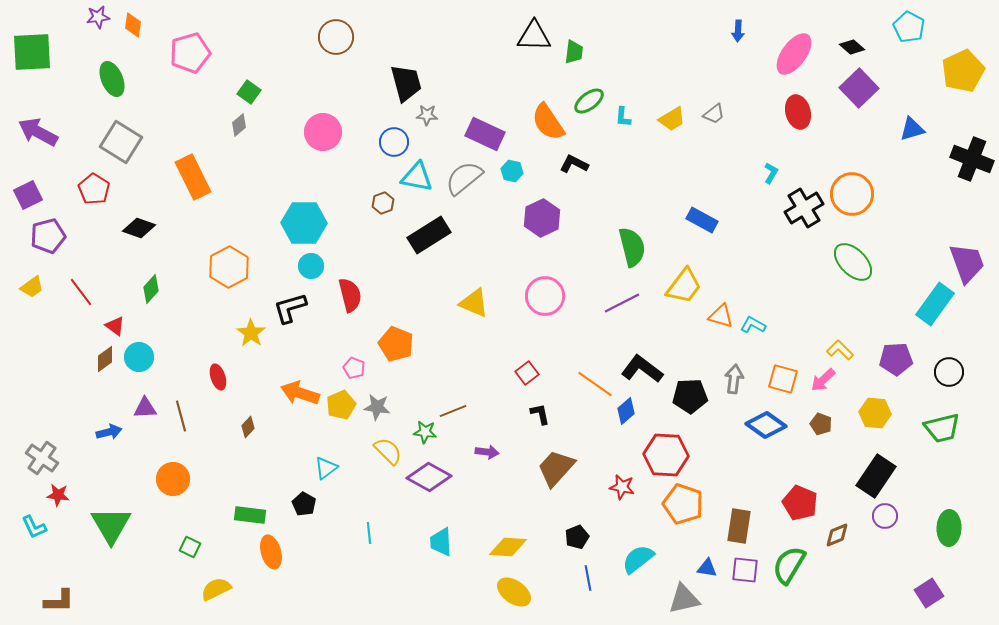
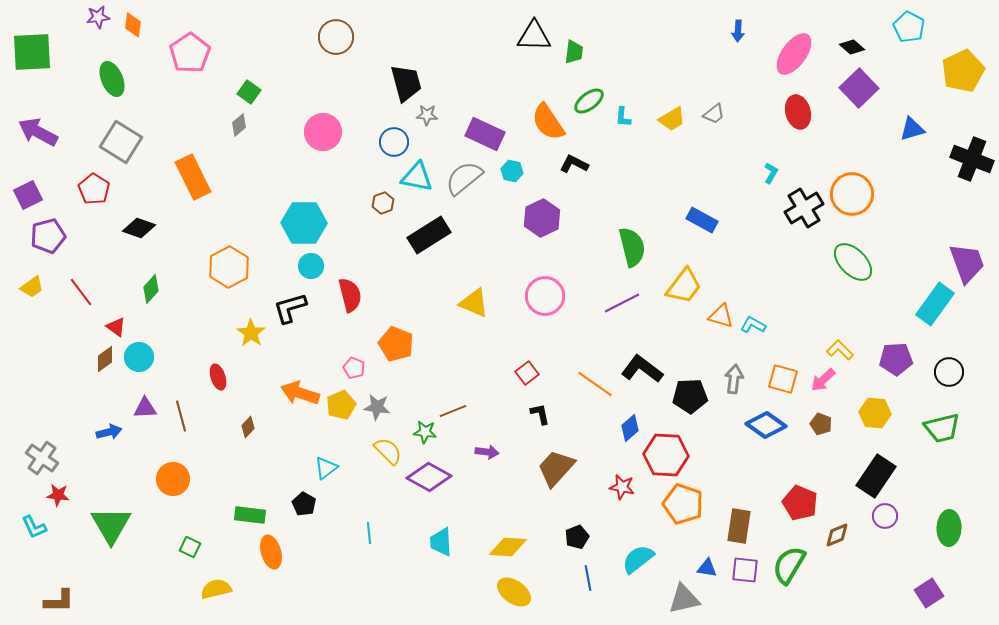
pink pentagon at (190, 53): rotated 18 degrees counterclockwise
red triangle at (115, 326): moved 1 px right, 1 px down
blue diamond at (626, 411): moved 4 px right, 17 px down
yellow semicircle at (216, 589): rotated 12 degrees clockwise
